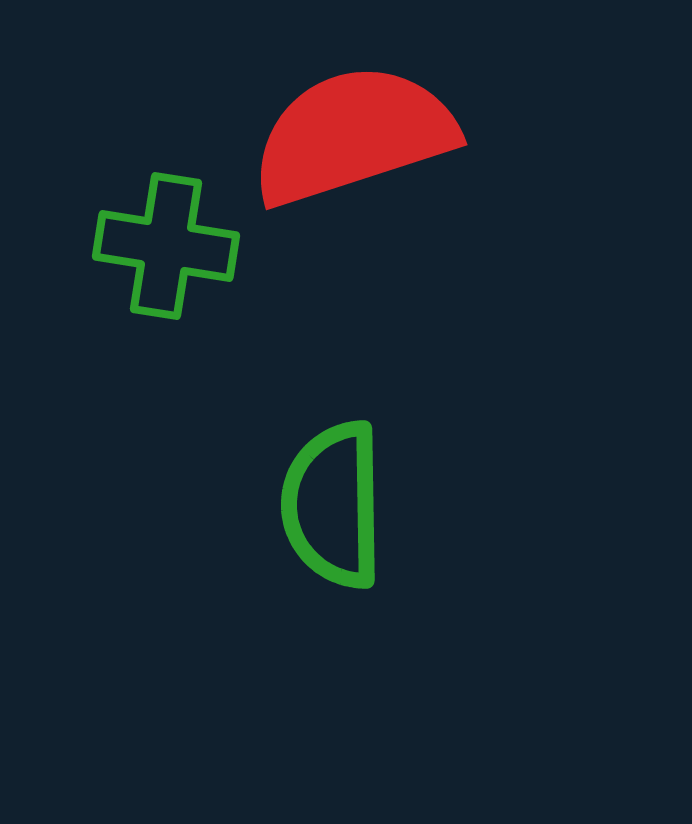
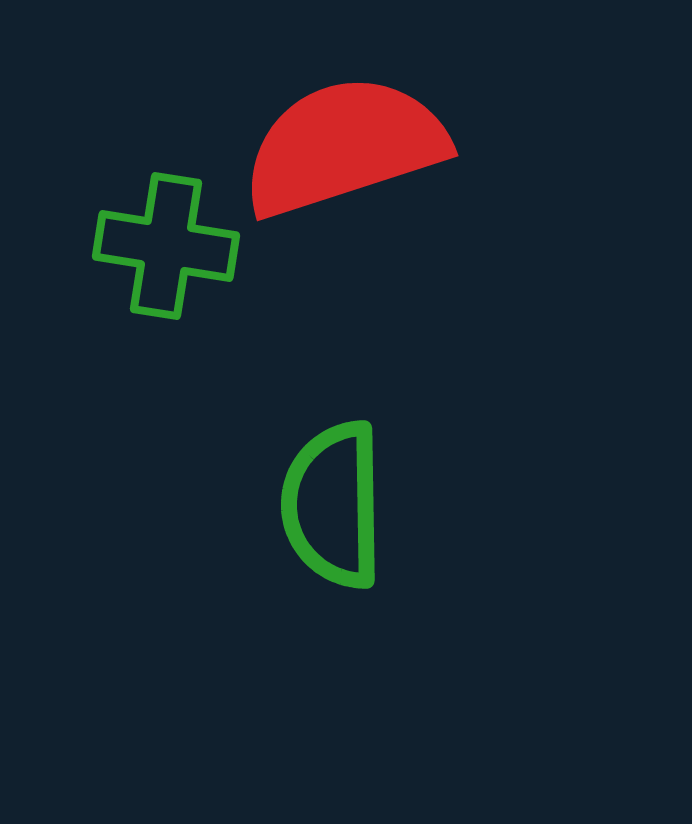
red semicircle: moved 9 px left, 11 px down
